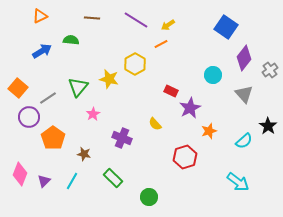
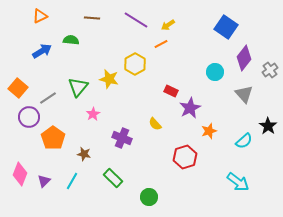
cyan circle: moved 2 px right, 3 px up
